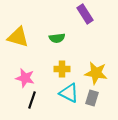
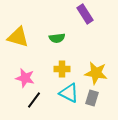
black line: moved 2 px right; rotated 18 degrees clockwise
